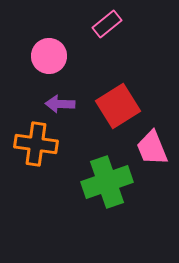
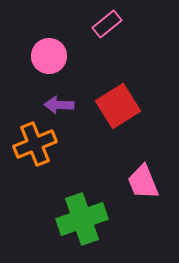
purple arrow: moved 1 px left, 1 px down
orange cross: moved 1 px left; rotated 30 degrees counterclockwise
pink trapezoid: moved 9 px left, 34 px down
green cross: moved 25 px left, 37 px down
